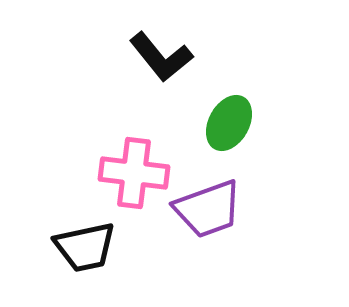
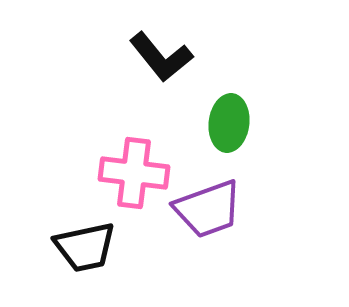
green ellipse: rotated 22 degrees counterclockwise
